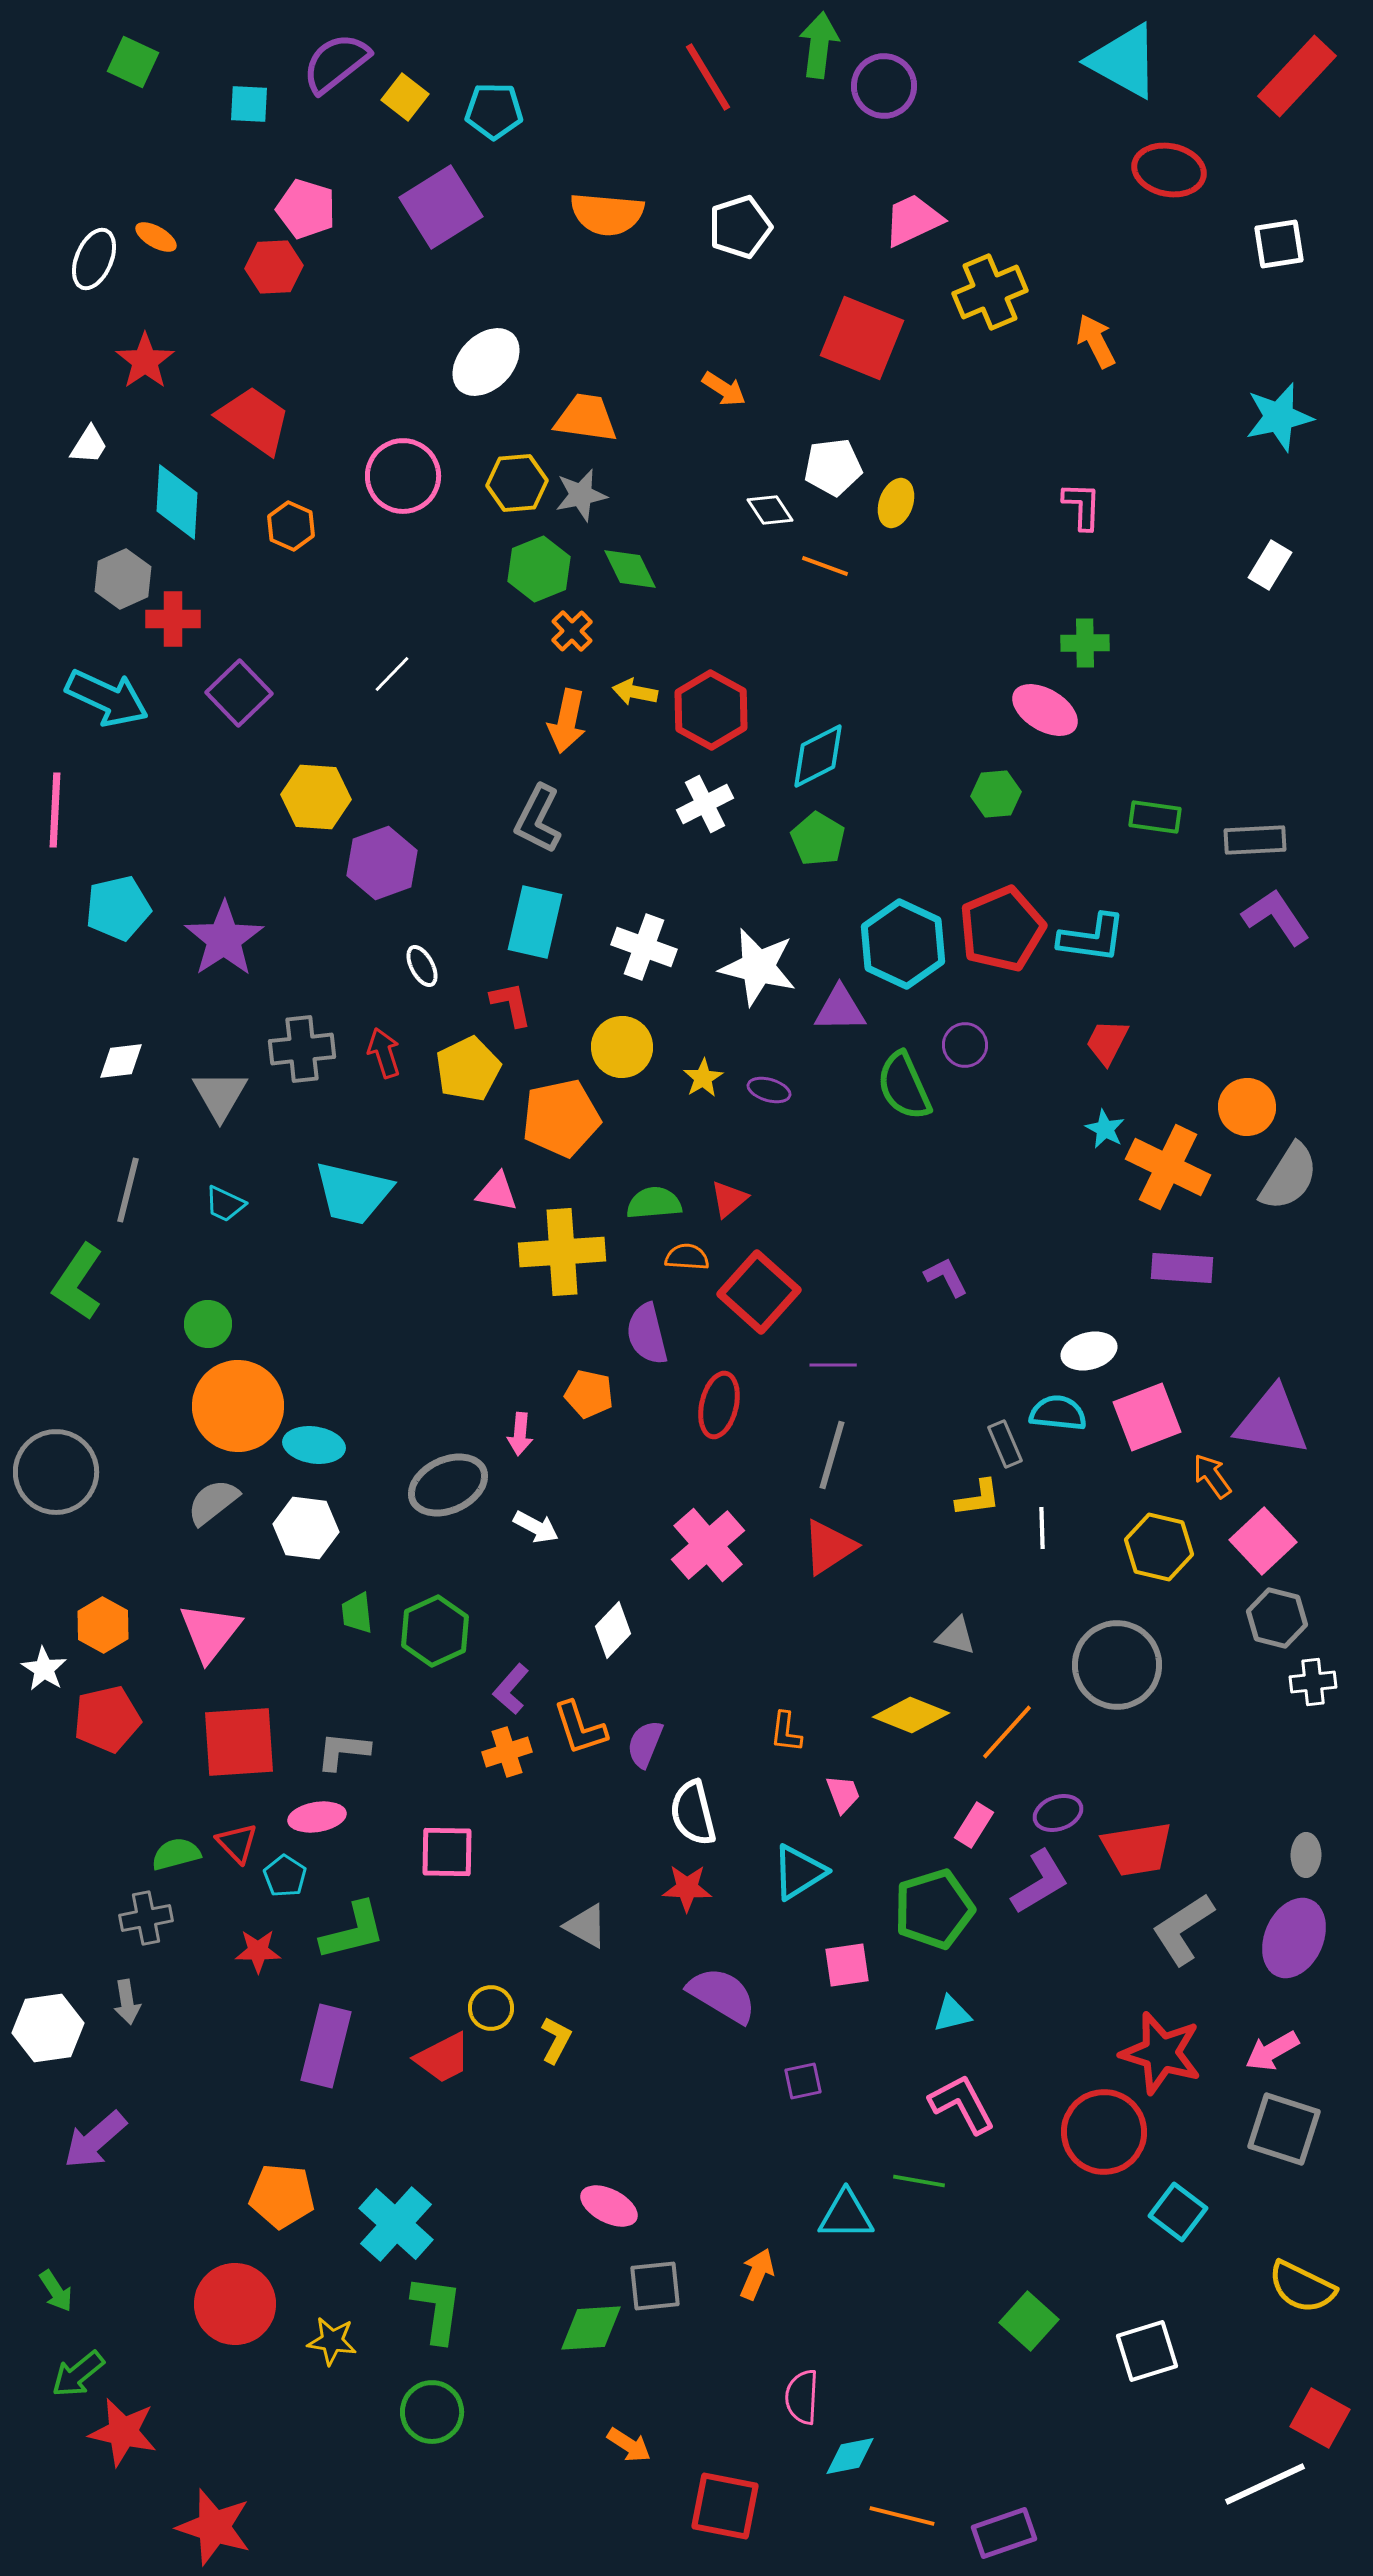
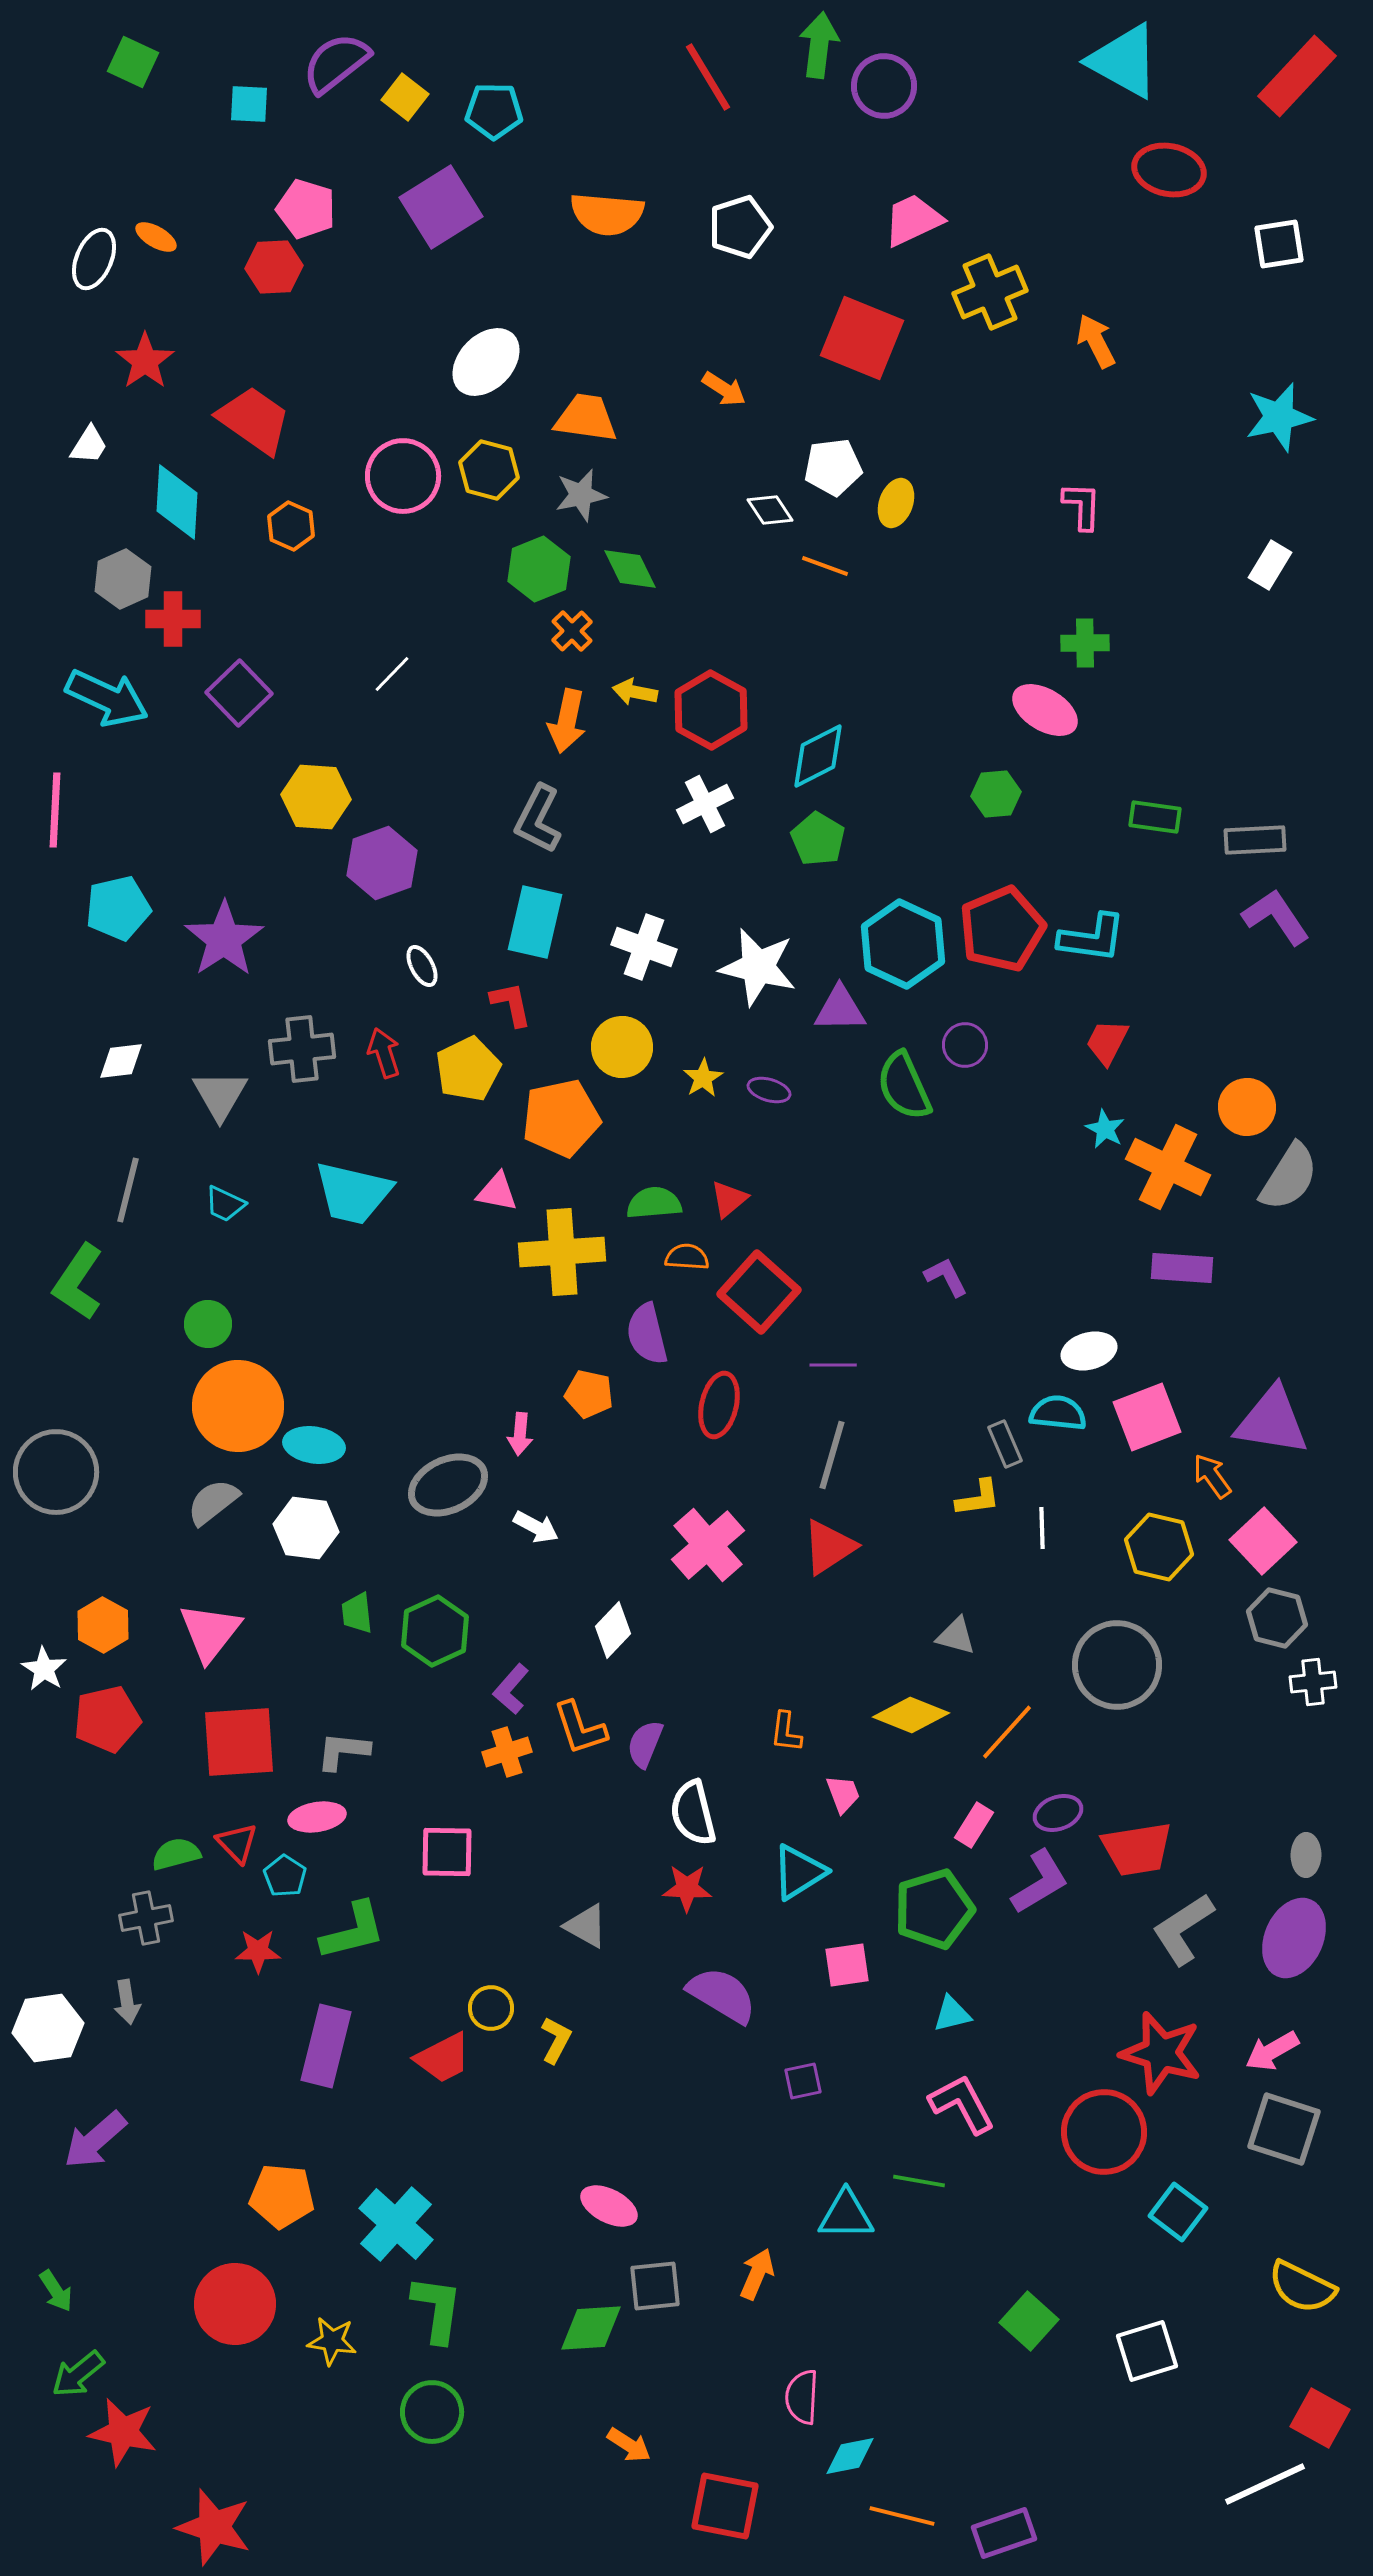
yellow hexagon at (517, 483): moved 28 px left, 13 px up; rotated 20 degrees clockwise
